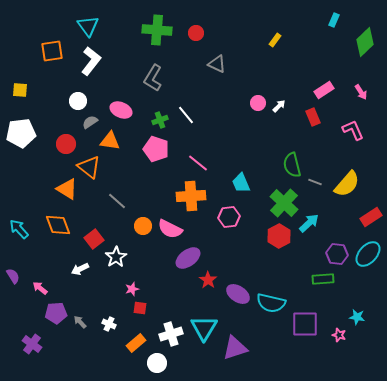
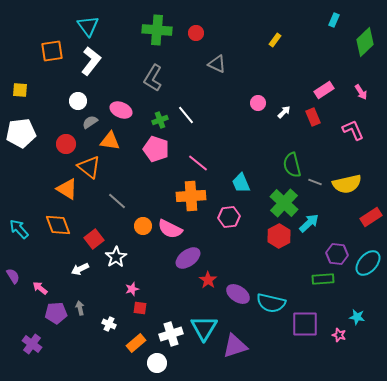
white arrow at (279, 106): moved 5 px right, 6 px down
yellow semicircle at (347, 184): rotated 36 degrees clockwise
cyan ellipse at (368, 254): moved 9 px down
gray arrow at (80, 322): moved 14 px up; rotated 32 degrees clockwise
purple triangle at (235, 348): moved 2 px up
